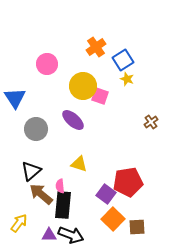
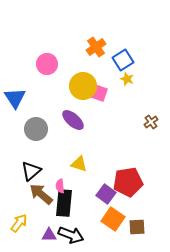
pink square: moved 1 px left, 3 px up
black rectangle: moved 1 px right, 2 px up
orange square: rotated 10 degrees counterclockwise
